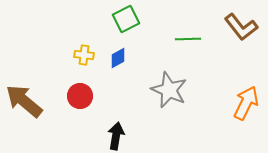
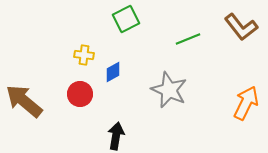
green line: rotated 20 degrees counterclockwise
blue diamond: moved 5 px left, 14 px down
red circle: moved 2 px up
